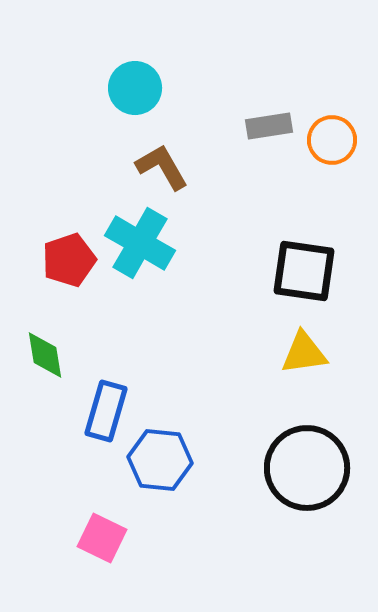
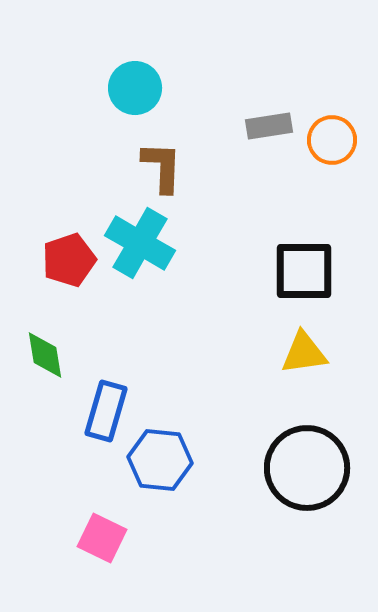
brown L-shape: rotated 32 degrees clockwise
black square: rotated 8 degrees counterclockwise
